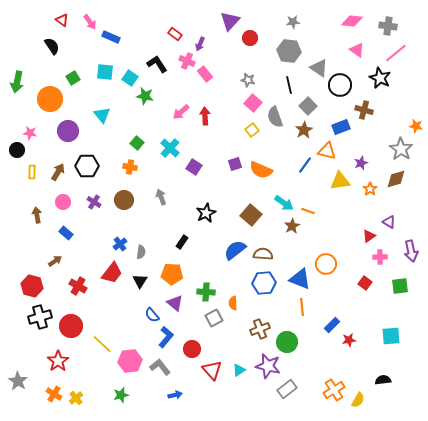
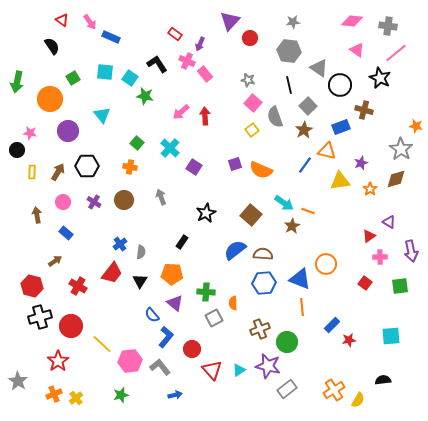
orange cross at (54, 394): rotated 35 degrees clockwise
